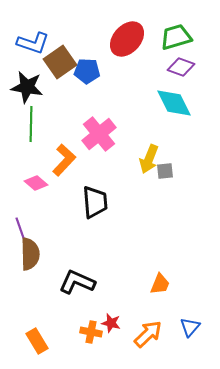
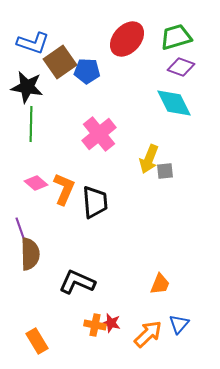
orange L-shape: moved 29 px down; rotated 20 degrees counterclockwise
blue triangle: moved 11 px left, 3 px up
orange cross: moved 4 px right, 7 px up
